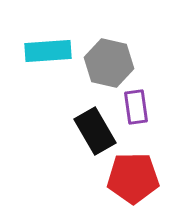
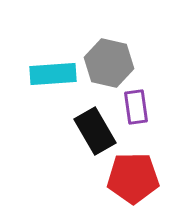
cyan rectangle: moved 5 px right, 23 px down
